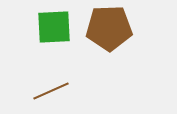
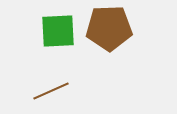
green square: moved 4 px right, 4 px down
